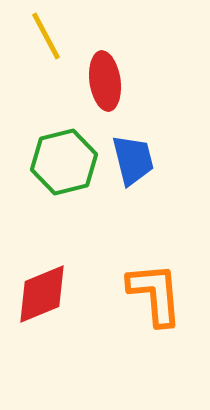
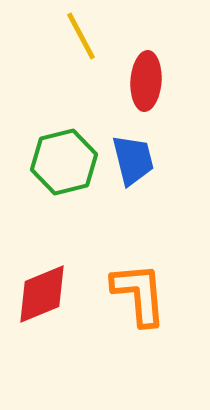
yellow line: moved 35 px right
red ellipse: moved 41 px right; rotated 12 degrees clockwise
orange L-shape: moved 16 px left
